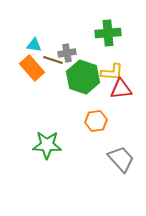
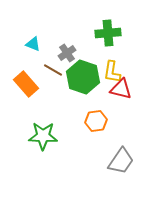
cyan triangle: moved 1 px left, 1 px up; rotated 14 degrees clockwise
gray cross: rotated 24 degrees counterclockwise
brown line: moved 10 px down; rotated 12 degrees clockwise
orange rectangle: moved 6 px left, 16 px down
yellow L-shape: rotated 95 degrees clockwise
red triangle: rotated 20 degrees clockwise
green star: moved 4 px left, 9 px up
gray trapezoid: moved 2 px down; rotated 76 degrees clockwise
